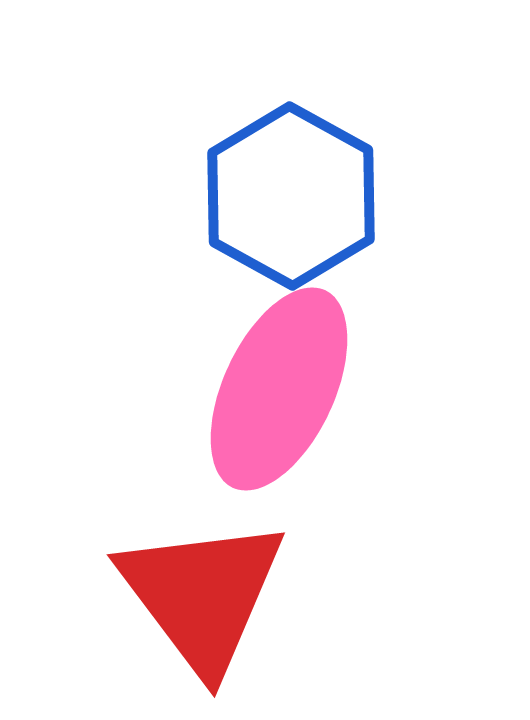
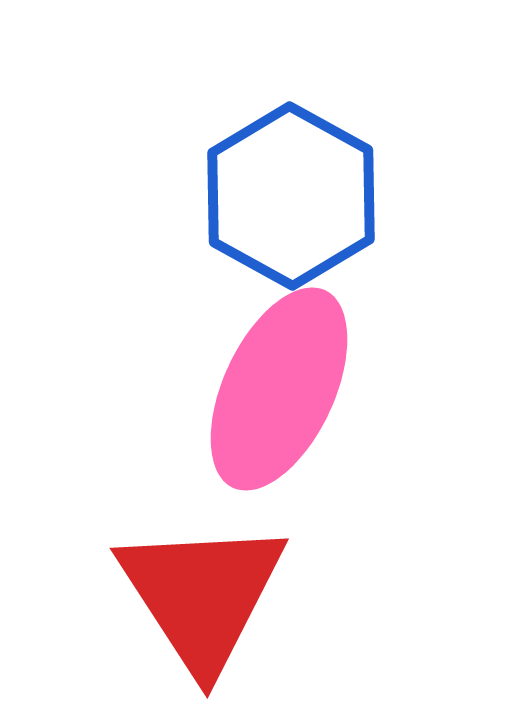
red triangle: rotated 4 degrees clockwise
